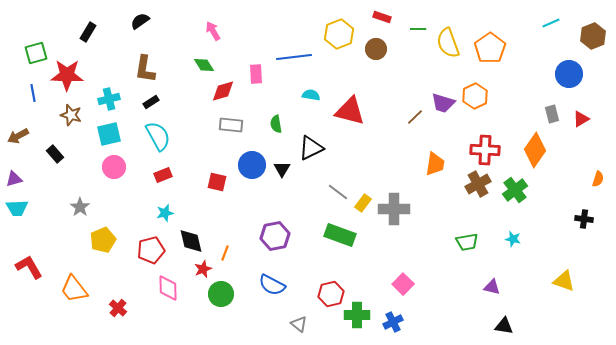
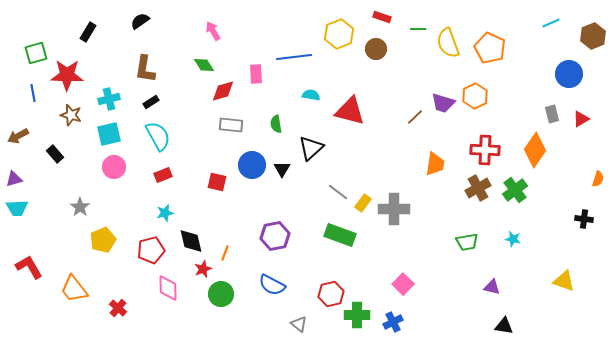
orange pentagon at (490, 48): rotated 12 degrees counterclockwise
black triangle at (311, 148): rotated 16 degrees counterclockwise
brown cross at (478, 184): moved 4 px down
